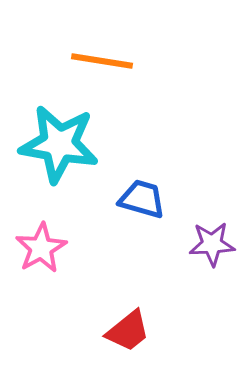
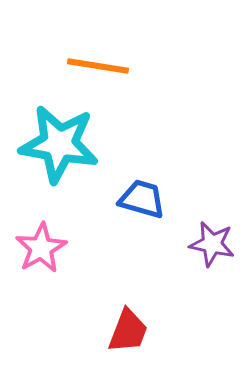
orange line: moved 4 px left, 5 px down
purple star: rotated 15 degrees clockwise
red trapezoid: rotated 30 degrees counterclockwise
